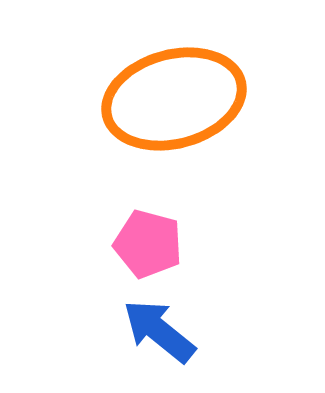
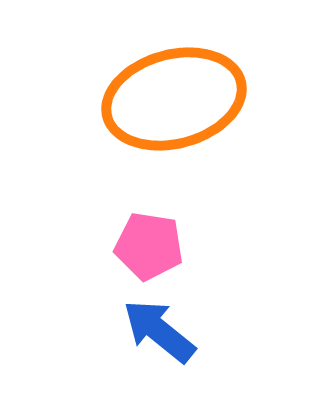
pink pentagon: moved 1 px right, 2 px down; rotated 6 degrees counterclockwise
